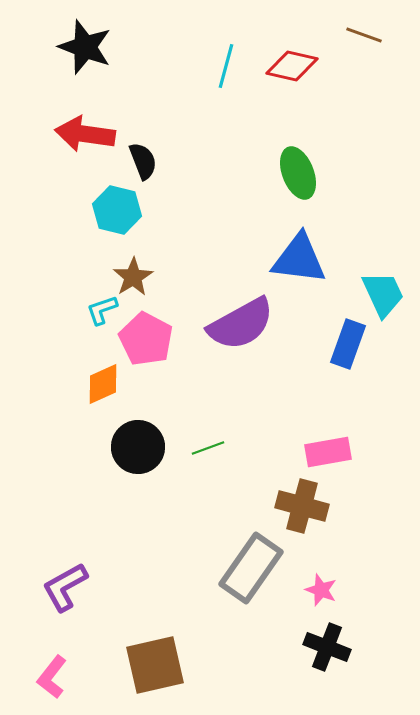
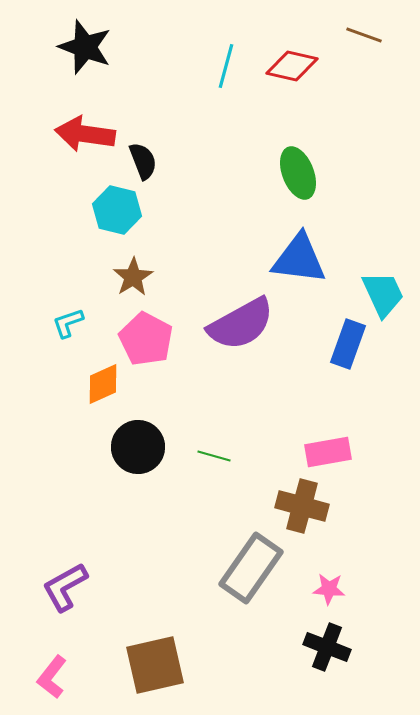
cyan L-shape: moved 34 px left, 13 px down
green line: moved 6 px right, 8 px down; rotated 36 degrees clockwise
pink star: moved 8 px right, 1 px up; rotated 16 degrees counterclockwise
